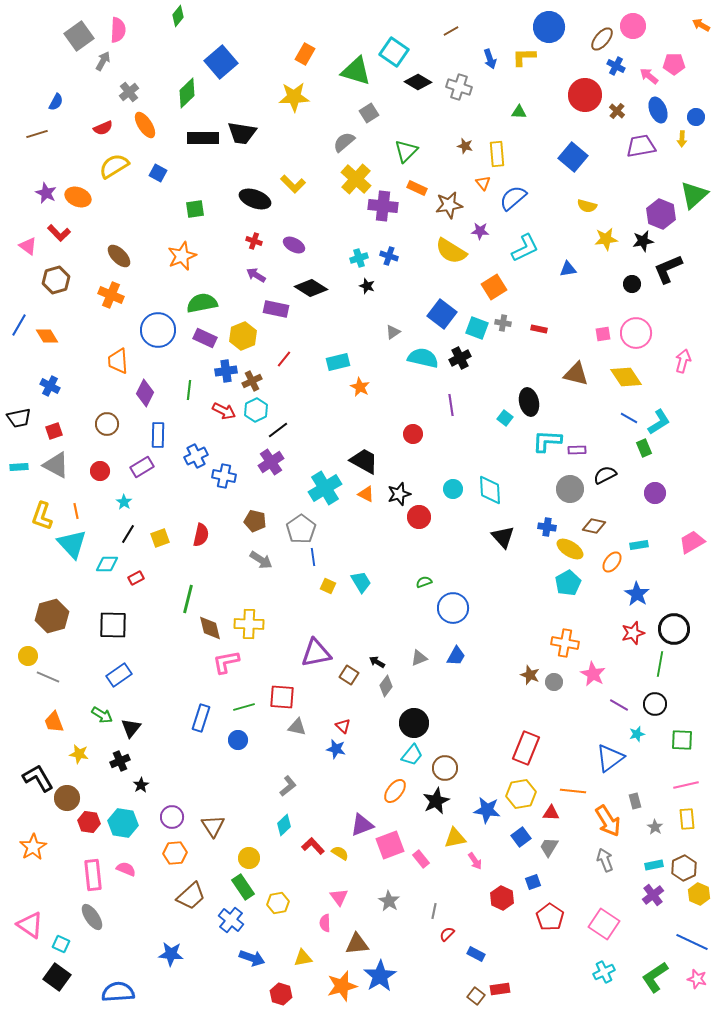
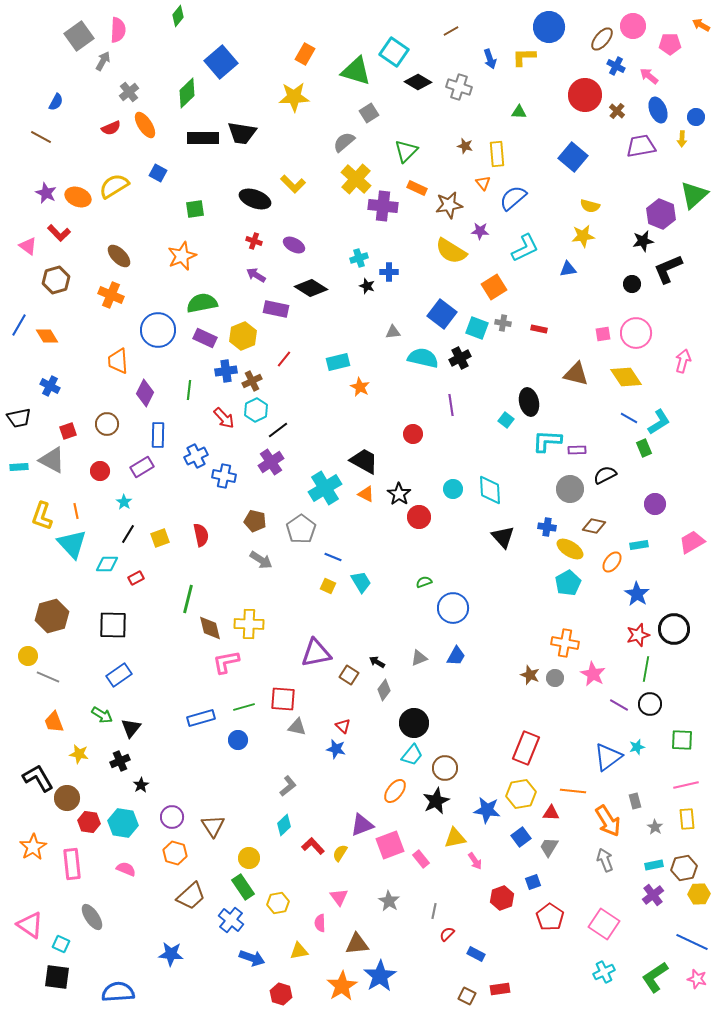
pink pentagon at (674, 64): moved 4 px left, 20 px up
red semicircle at (103, 128): moved 8 px right
brown line at (37, 134): moved 4 px right, 3 px down; rotated 45 degrees clockwise
yellow semicircle at (114, 166): moved 20 px down
yellow semicircle at (587, 206): moved 3 px right
yellow star at (606, 239): moved 23 px left, 3 px up
blue cross at (389, 256): moved 16 px down; rotated 18 degrees counterclockwise
gray triangle at (393, 332): rotated 28 degrees clockwise
red arrow at (224, 411): moved 7 px down; rotated 20 degrees clockwise
cyan square at (505, 418): moved 1 px right, 2 px down
red square at (54, 431): moved 14 px right
gray triangle at (56, 465): moved 4 px left, 5 px up
purple circle at (655, 493): moved 11 px down
black star at (399, 494): rotated 20 degrees counterclockwise
red semicircle at (201, 535): rotated 25 degrees counterclockwise
blue line at (313, 557): moved 20 px right; rotated 60 degrees counterclockwise
red star at (633, 633): moved 5 px right, 2 px down
green line at (660, 664): moved 14 px left, 5 px down
gray circle at (554, 682): moved 1 px right, 4 px up
gray diamond at (386, 686): moved 2 px left, 4 px down
red square at (282, 697): moved 1 px right, 2 px down
black circle at (655, 704): moved 5 px left
blue rectangle at (201, 718): rotated 56 degrees clockwise
cyan star at (637, 734): moved 13 px down
blue triangle at (610, 758): moved 2 px left, 1 px up
orange hexagon at (175, 853): rotated 20 degrees clockwise
yellow semicircle at (340, 853): rotated 90 degrees counterclockwise
brown hexagon at (684, 868): rotated 15 degrees clockwise
pink rectangle at (93, 875): moved 21 px left, 11 px up
yellow hexagon at (699, 894): rotated 25 degrees counterclockwise
red hexagon at (502, 898): rotated 15 degrees clockwise
pink semicircle at (325, 923): moved 5 px left
yellow triangle at (303, 958): moved 4 px left, 7 px up
black square at (57, 977): rotated 28 degrees counterclockwise
orange star at (342, 986): rotated 16 degrees counterclockwise
brown square at (476, 996): moved 9 px left; rotated 12 degrees counterclockwise
